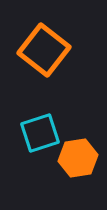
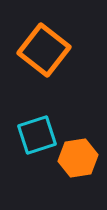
cyan square: moved 3 px left, 2 px down
